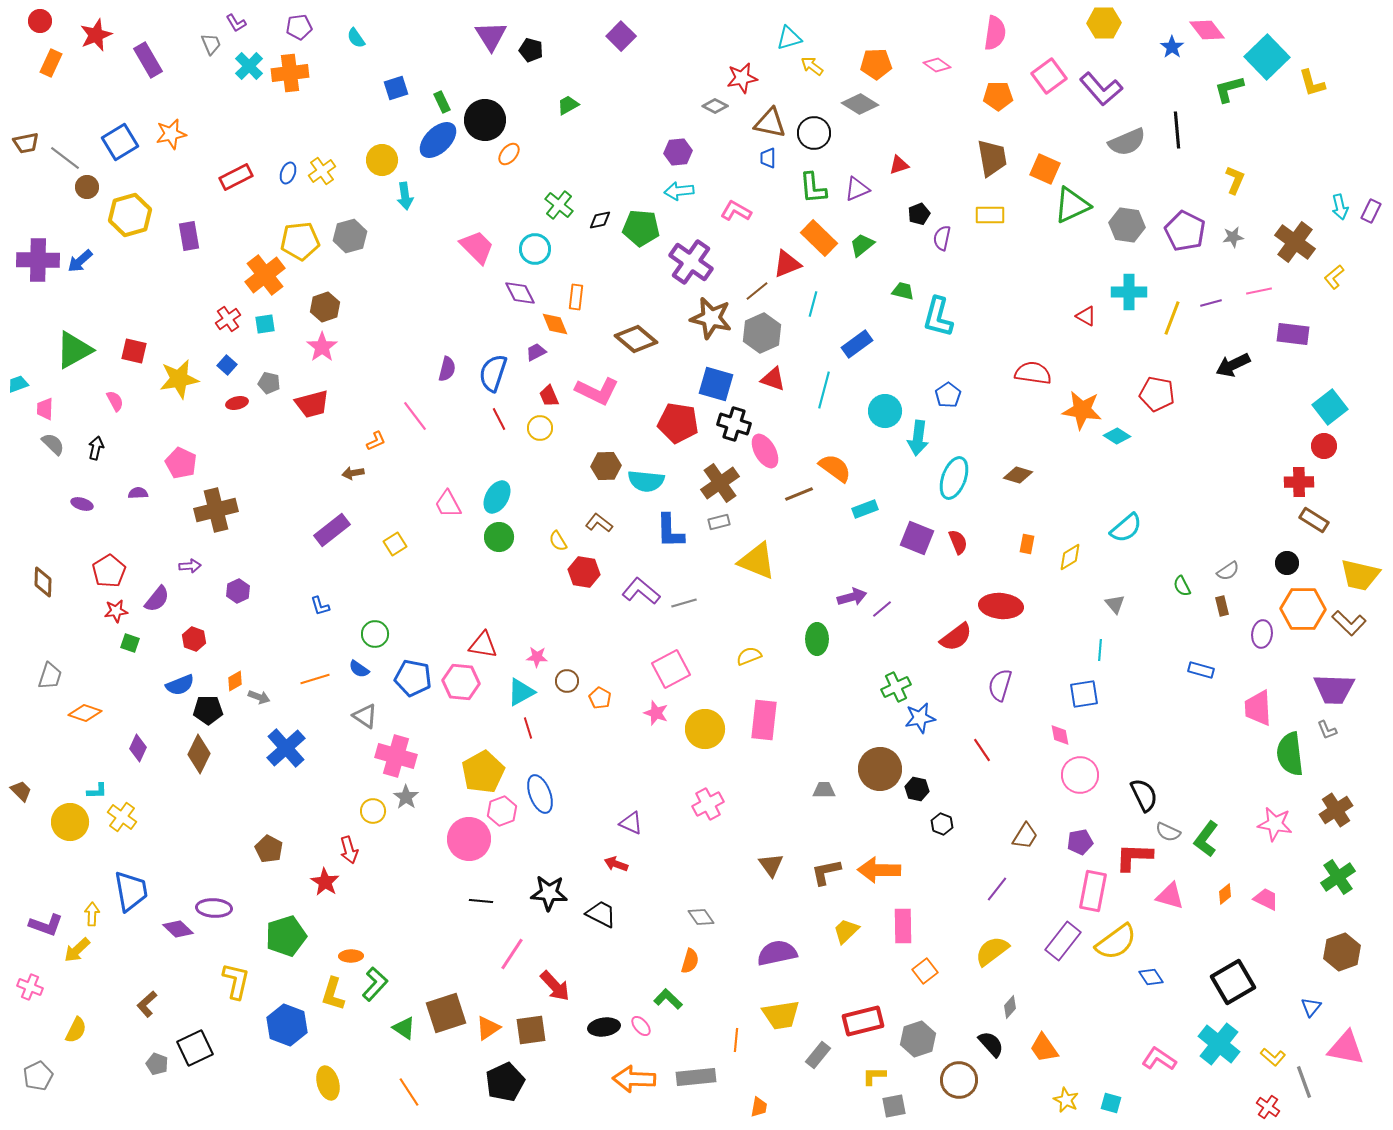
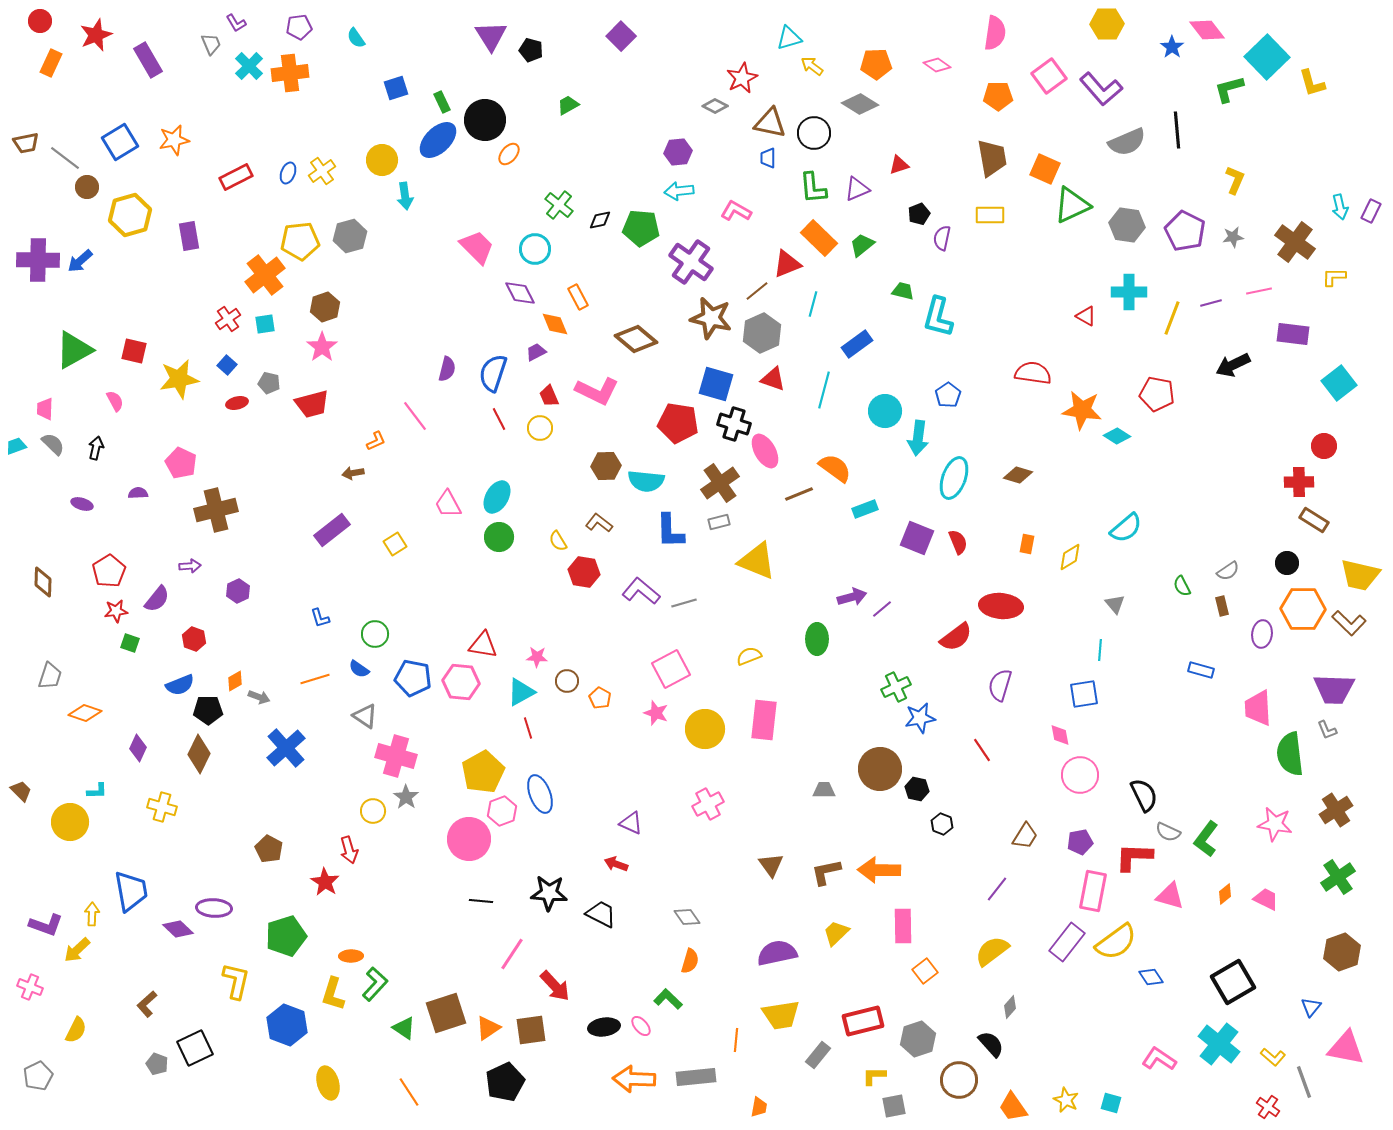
yellow hexagon at (1104, 23): moved 3 px right, 1 px down
red star at (742, 78): rotated 16 degrees counterclockwise
orange star at (171, 134): moved 3 px right, 6 px down
yellow L-shape at (1334, 277): rotated 40 degrees clockwise
orange rectangle at (576, 297): moved 2 px right; rotated 35 degrees counterclockwise
cyan trapezoid at (18, 384): moved 2 px left, 62 px down
cyan square at (1330, 407): moved 9 px right, 24 px up
blue L-shape at (320, 606): moved 12 px down
yellow cross at (122, 817): moved 40 px right, 10 px up; rotated 20 degrees counterclockwise
gray diamond at (701, 917): moved 14 px left
yellow trapezoid at (846, 931): moved 10 px left, 2 px down
purple rectangle at (1063, 941): moved 4 px right, 1 px down
orange trapezoid at (1044, 1048): moved 31 px left, 59 px down
